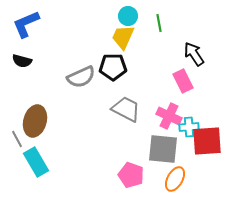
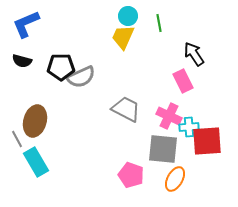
black pentagon: moved 52 px left
